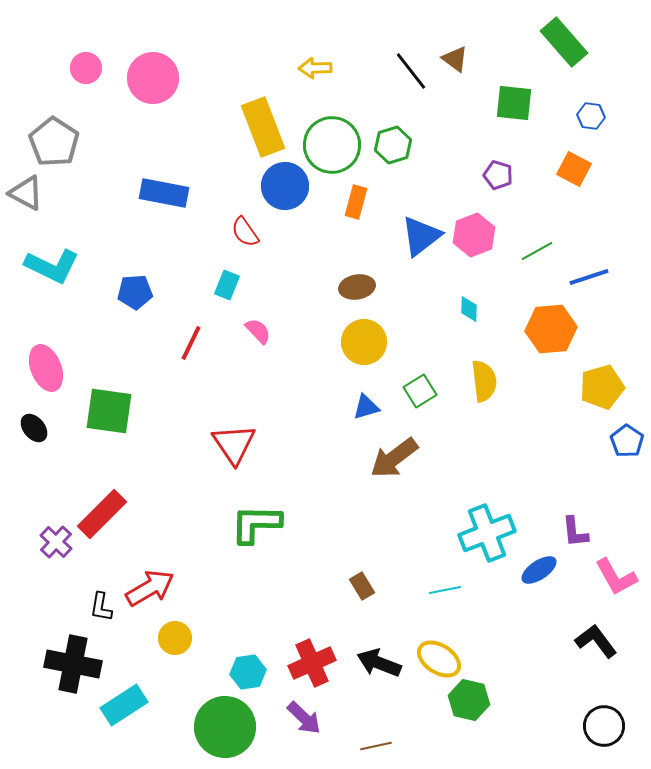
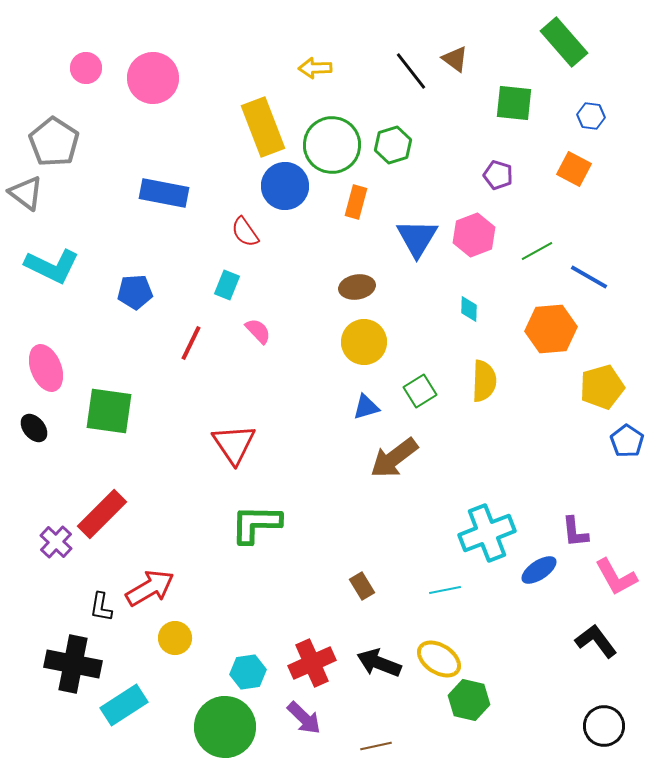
gray triangle at (26, 193): rotated 9 degrees clockwise
blue triangle at (421, 236): moved 4 px left, 2 px down; rotated 21 degrees counterclockwise
blue line at (589, 277): rotated 48 degrees clockwise
yellow semicircle at (484, 381): rotated 9 degrees clockwise
